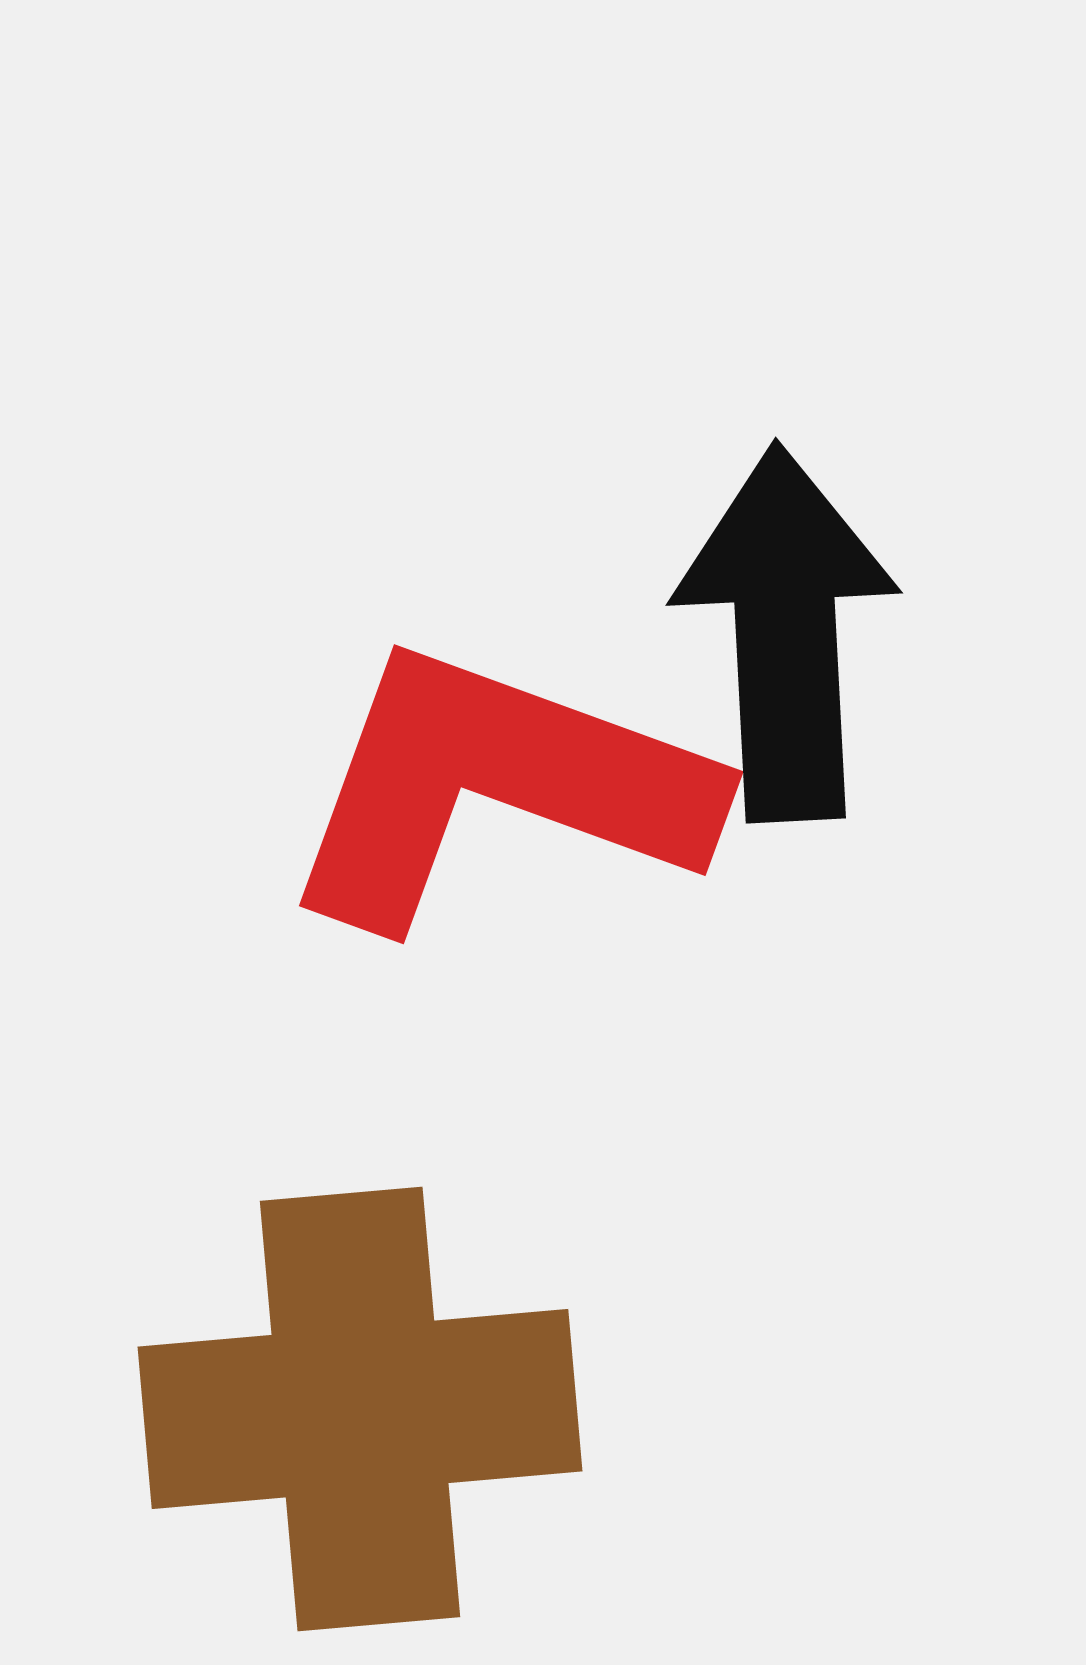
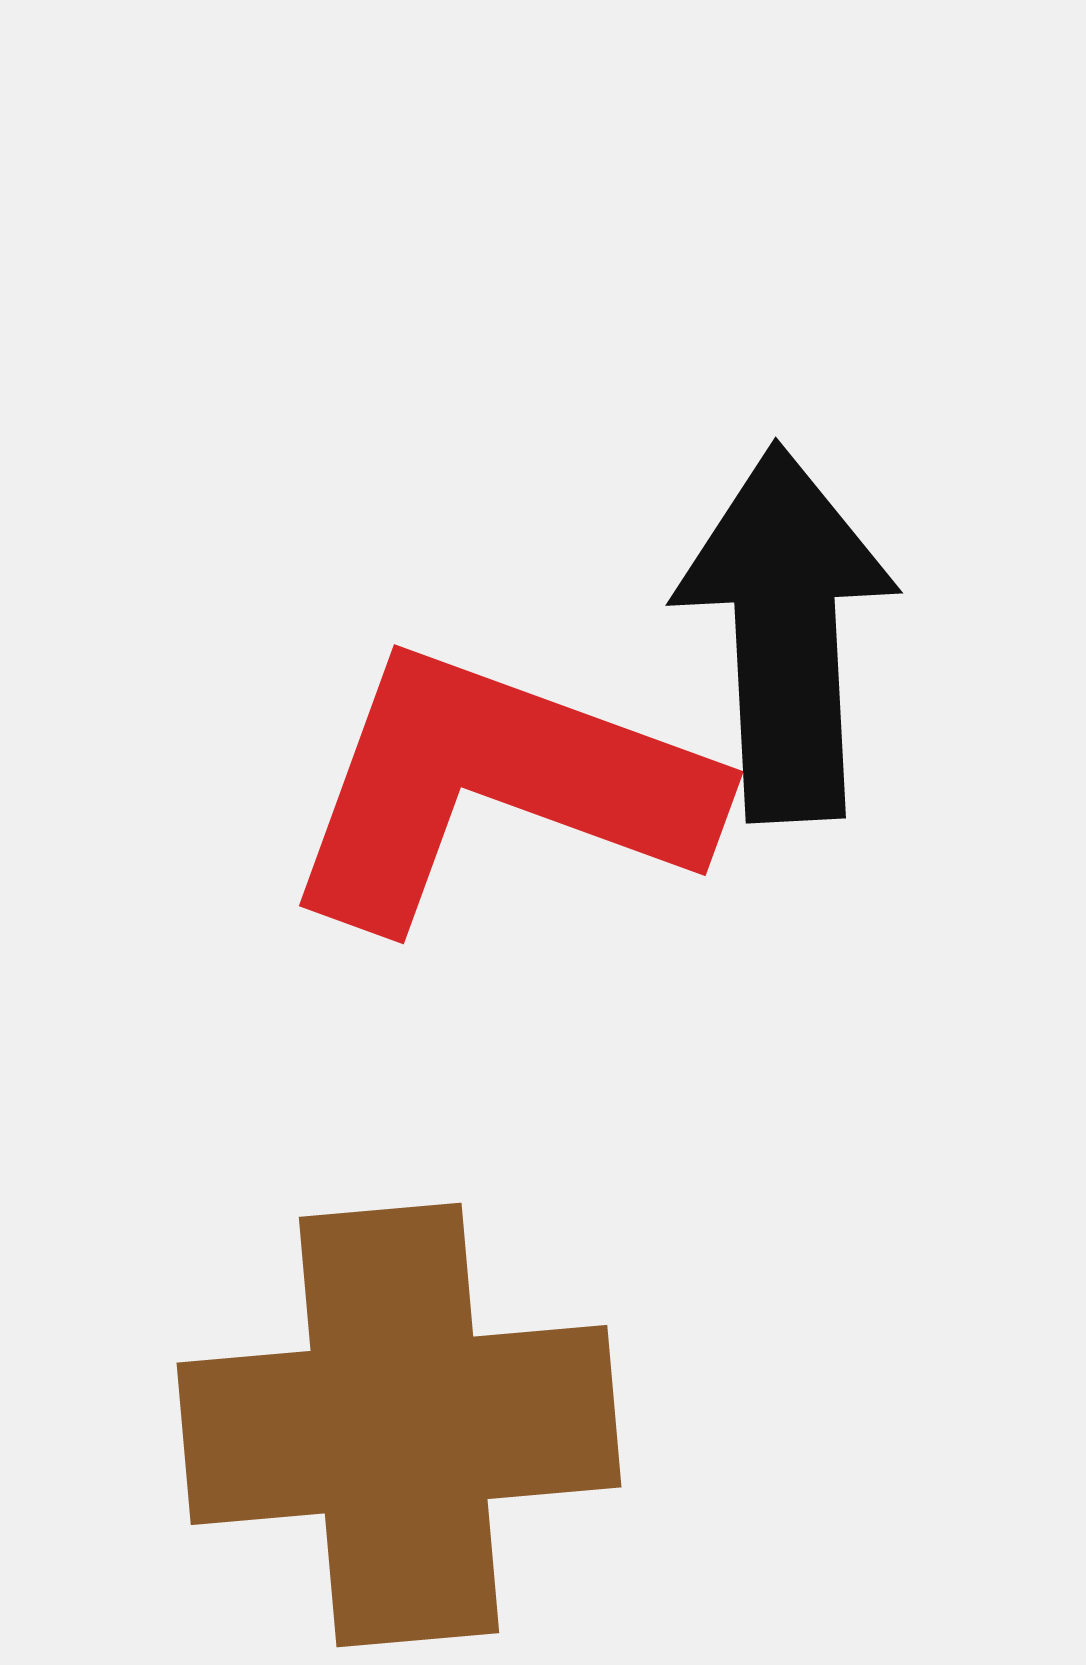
brown cross: moved 39 px right, 16 px down
